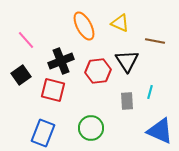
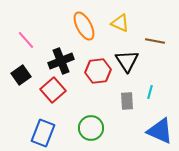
red square: rotated 35 degrees clockwise
